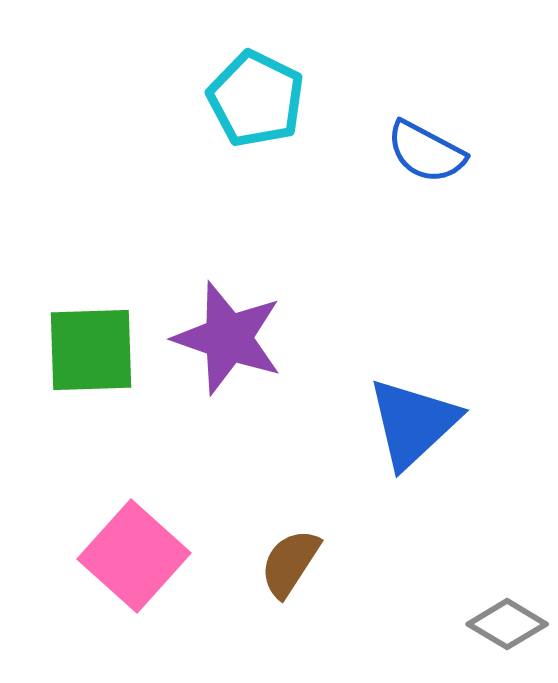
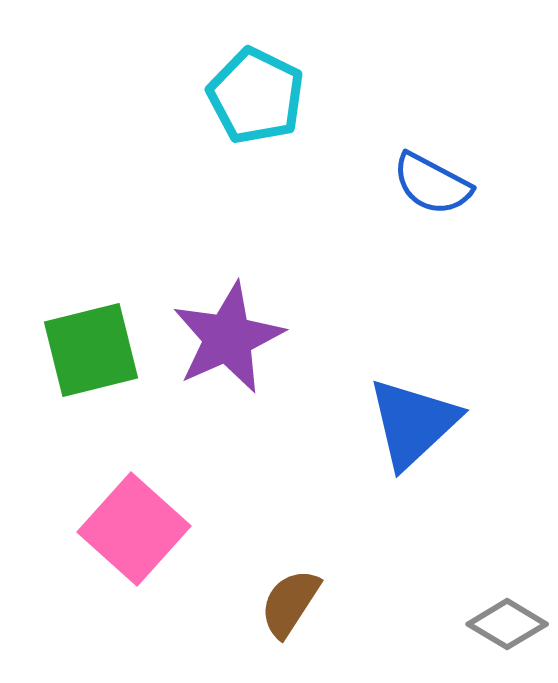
cyan pentagon: moved 3 px up
blue semicircle: moved 6 px right, 32 px down
purple star: rotated 29 degrees clockwise
green square: rotated 12 degrees counterclockwise
pink square: moved 27 px up
brown semicircle: moved 40 px down
